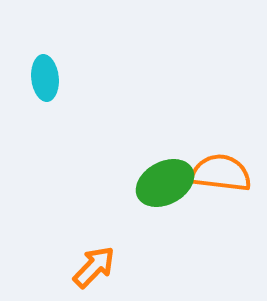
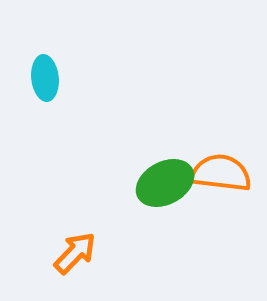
orange arrow: moved 19 px left, 14 px up
